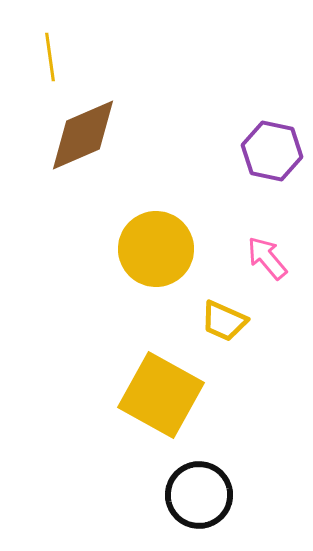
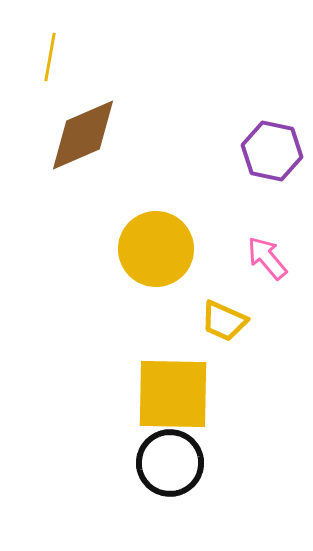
yellow line: rotated 18 degrees clockwise
yellow square: moved 12 px right, 1 px up; rotated 28 degrees counterclockwise
black circle: moved 29 px left, 32 px up
